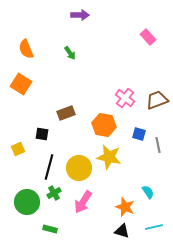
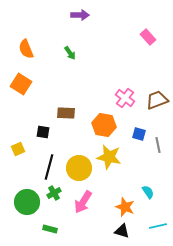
brown rectangle: rotated 24 degrees clockwise
black square: moved 1 px right, 2 px up
cyan line: moved 4 px right, 1 px up
